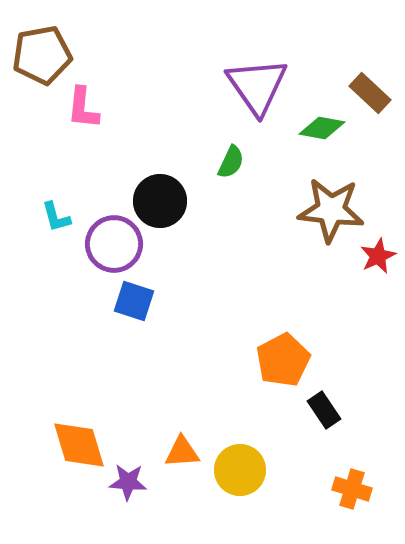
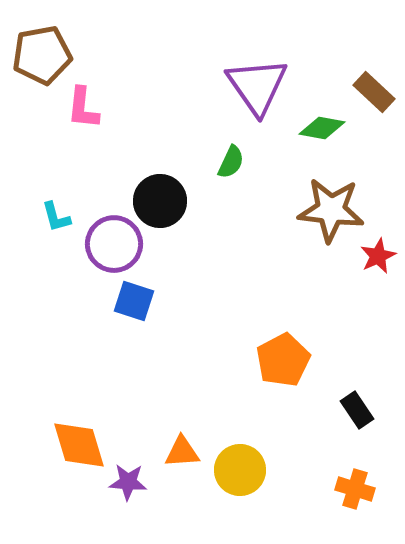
brown rectangle: moved 4 px right, 1 px up
black rectangle: moved 33 px right
orange cross: moved 3 px right
